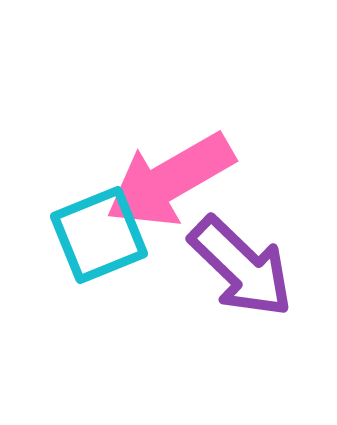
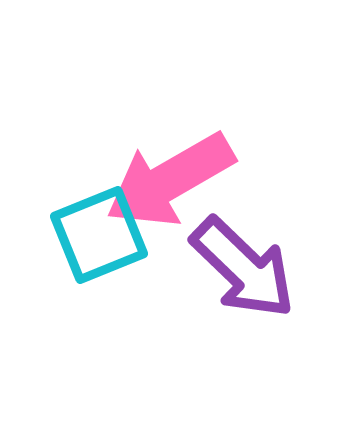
purple arrow: moved 2 px right, 1 px down
